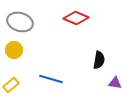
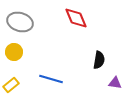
red diamond: rotated 45 degrees clockwise
yellow circle: moved 2 px down
